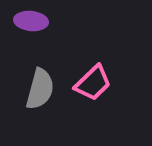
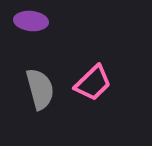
gray semicircle: rotated 30 degrees counterclockwise
